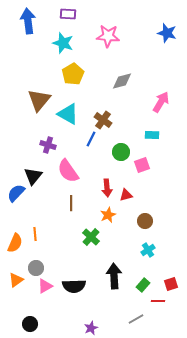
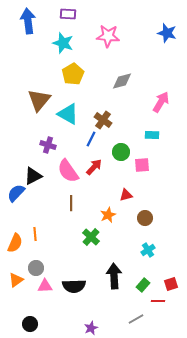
pink square: rotated 14 degrees clockwise
black triangle: rotated 24 degrees clockwise
red arrow: moved 13 px left, 21 px up; rotated 132 degrees counterclockwise
brown circle: moved 3 px up
pink triangle: rotated 28 degrees clockwise
